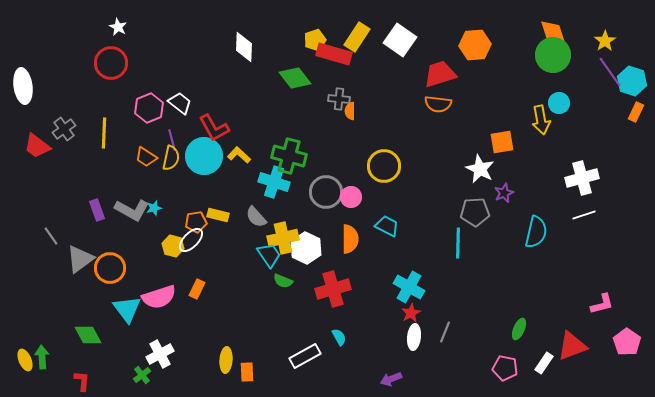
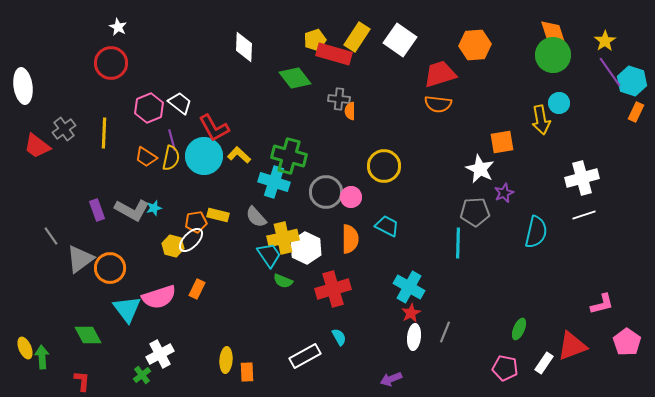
yellow ellipse at (25, 360): moved 12 px up
